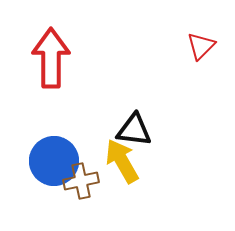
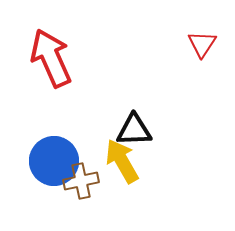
red triangle: moved 1 px right, 2 px up; rotated 12 degrees counterclockwise
red arrow: rotated 24 degrees counterclockwise
black triangle: rotated 9 degrees counterclockwise
